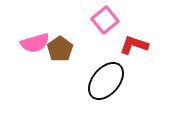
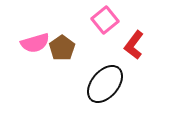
red L-shape: rotated 72 degrees counterclockwise
brown pentagon: moved 2 px right, 1 px up
black ellipse: moved 1 px left, 3 px down
